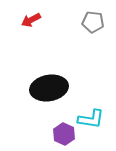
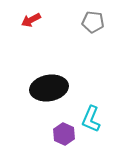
cyan L-shape: rotated 104 degrees clockwise
